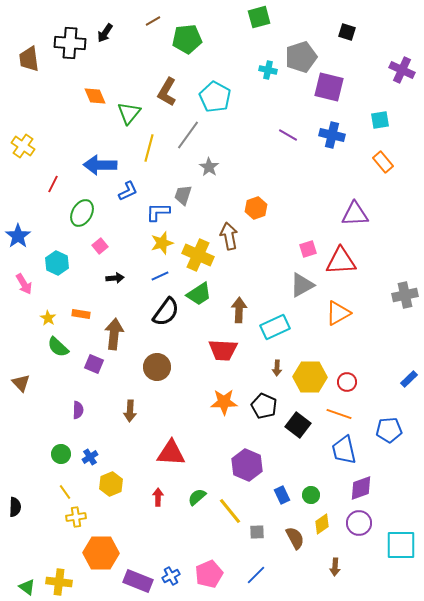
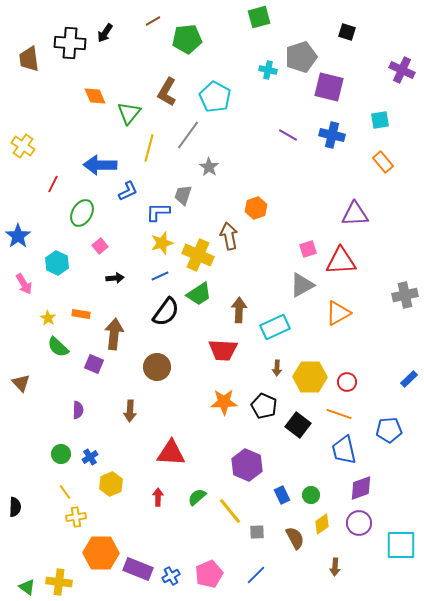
purple rectangle at (138, 581): moved 12 px up
